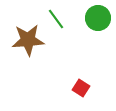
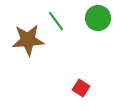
green line: moved 2 px down
